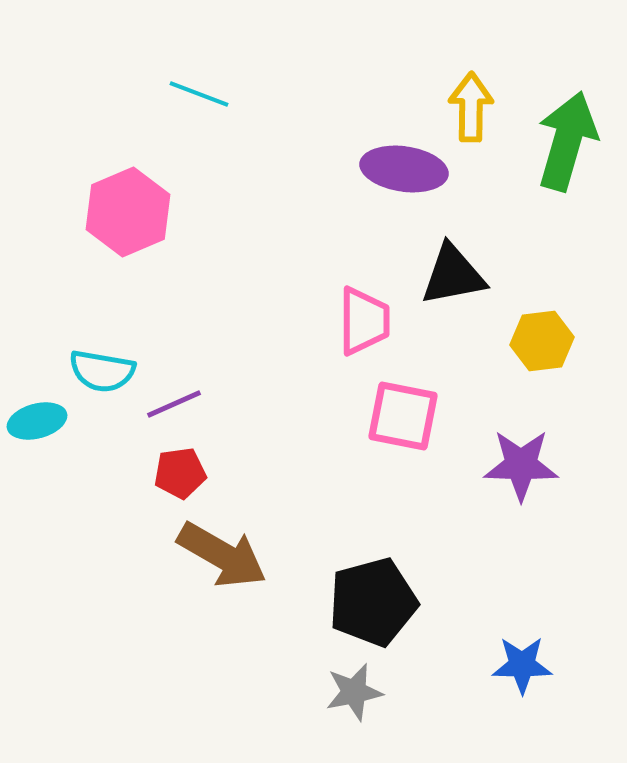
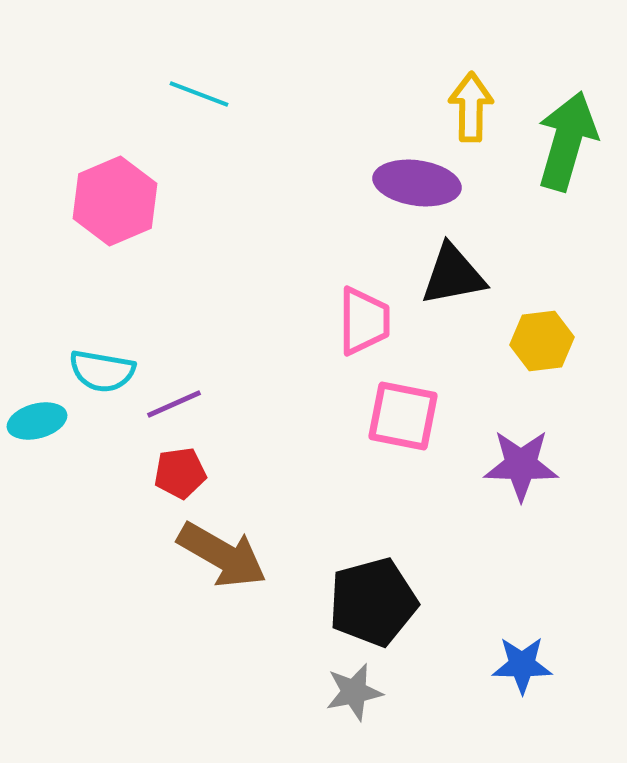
purple ellipse: moved 13 px right, 14 px down
pink hexagon: moved 13 px left, 11 px up
